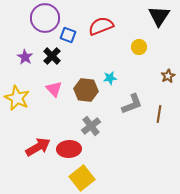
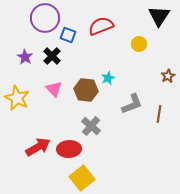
yellow circle: moved 3 px up
cyan star: moved 2 px left; rotated 16 degrees counterclockwise
gray cross: rotated 12 degrees counterclockwise
